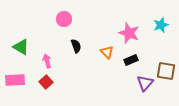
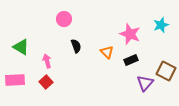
pink star: moved 1 px right, 1 px down
brown square: rotated 18 degrees clockwise
